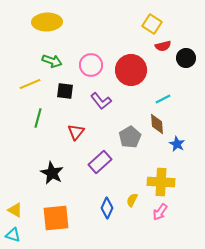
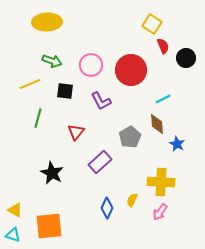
red semicircle: rotated 98 degrees counterclockwise
purple L-shape: rotated 10 degrees clockwise
orange square: moved 7 px left, 8 px down
